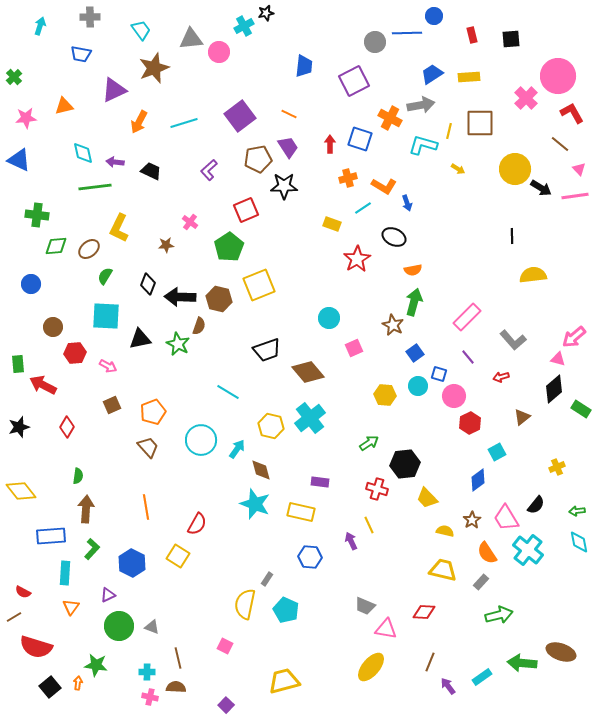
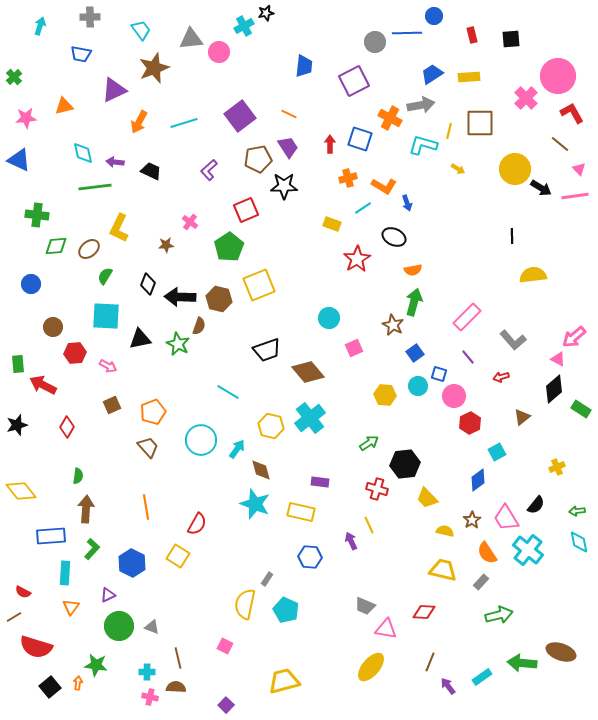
pink triangle at (558, 359): rotated 14 degrees clockwise
black star at (19, 427): moved 2 px left, 2 px up
